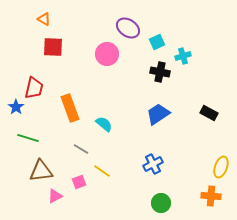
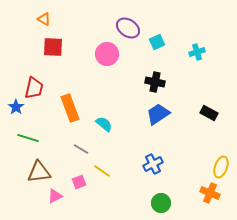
cyan cross: moved 14 px right, 4 px up
black cross: moved 5 px left, 10 px down
brown triangle: moved 2 px left, 1 px down
orange cross: moved 1 px left, 3 px up; rotated 18 degrees clockwise
